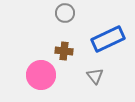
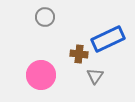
gray circle: moved 20 px left, 4 px down
brown cross: moved 15 px right, 3 px down
gray triangle: rotated 12 degrees clockwise
